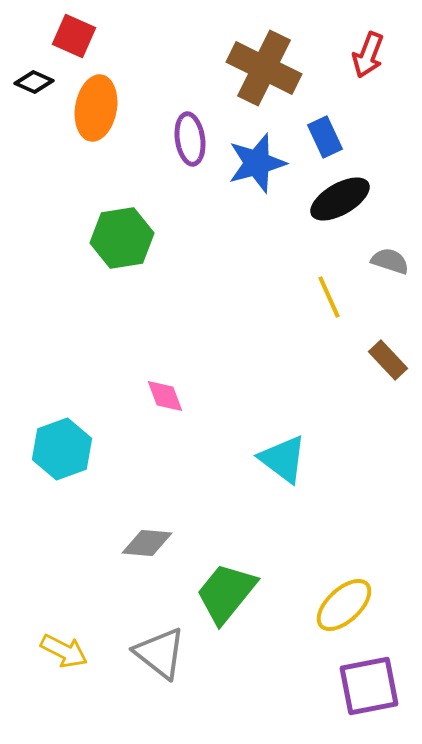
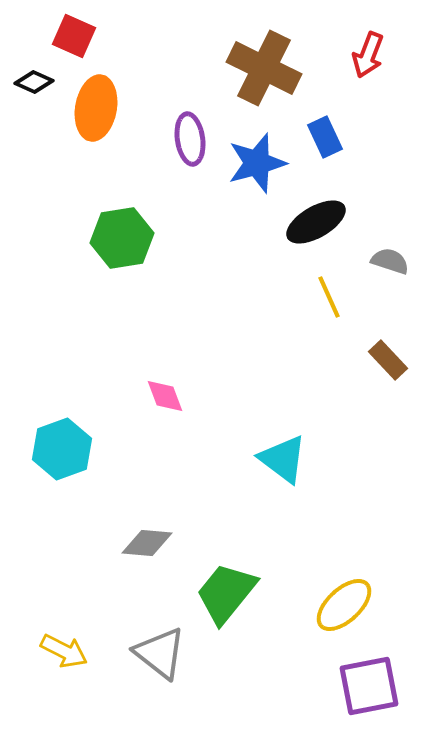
black ellipse: moved 24 px left, 23 px down
